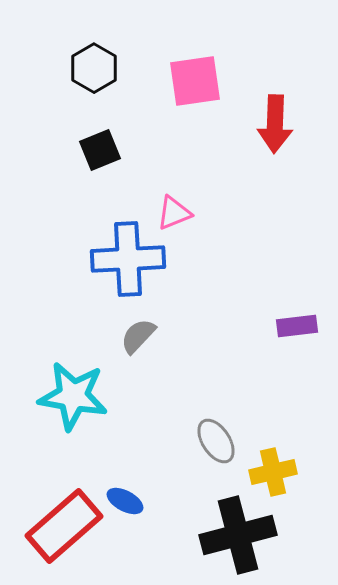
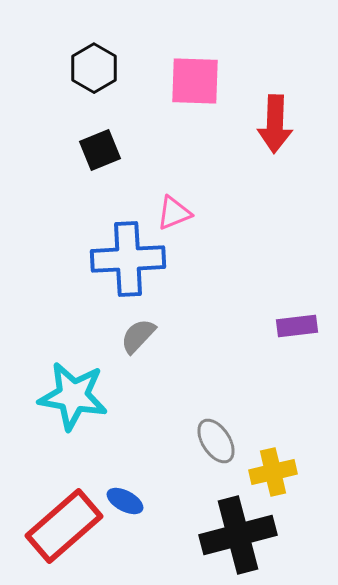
pink square: rotated 10 degrees clockwise
